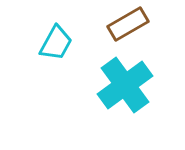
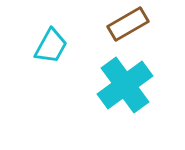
cyan trapezoid: moved 5 px left, 3 px down
